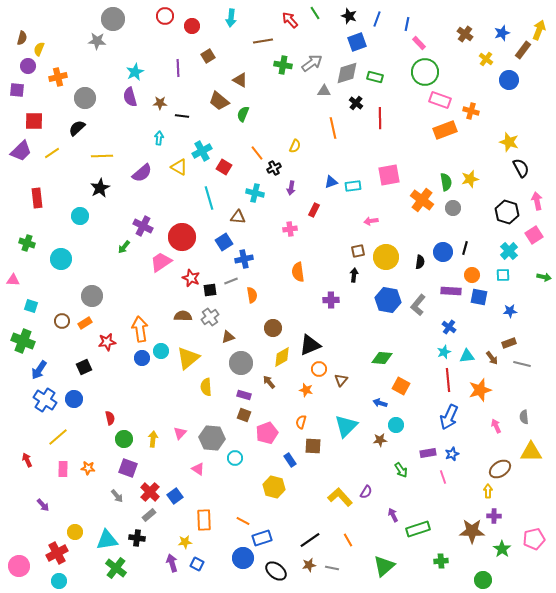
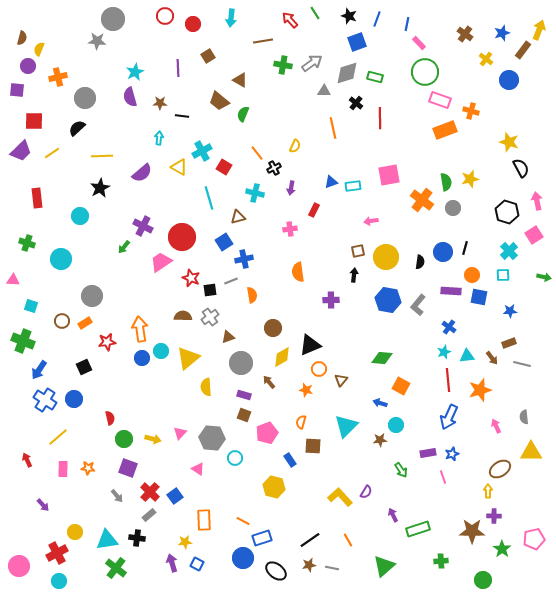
red circle at (192, 26): moved 1 px right, 2 px up
brown triangle at (238, 217): rotated 21 degrees counterclockwise
yellow arrow at (153, 439): rotated 98 degrees clockwise
